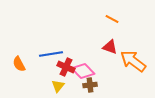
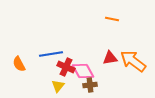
orange line: rotated 16 degrees counterclockwise
red triangle: moved 11 px down; rotated 28 degrees counterclockwise
pink diamond: rotated 15 degrees clockwise
